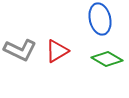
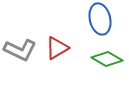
red triangle: moved 3 px up
